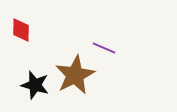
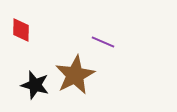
purple line: moved 1 px left, 6 px up
